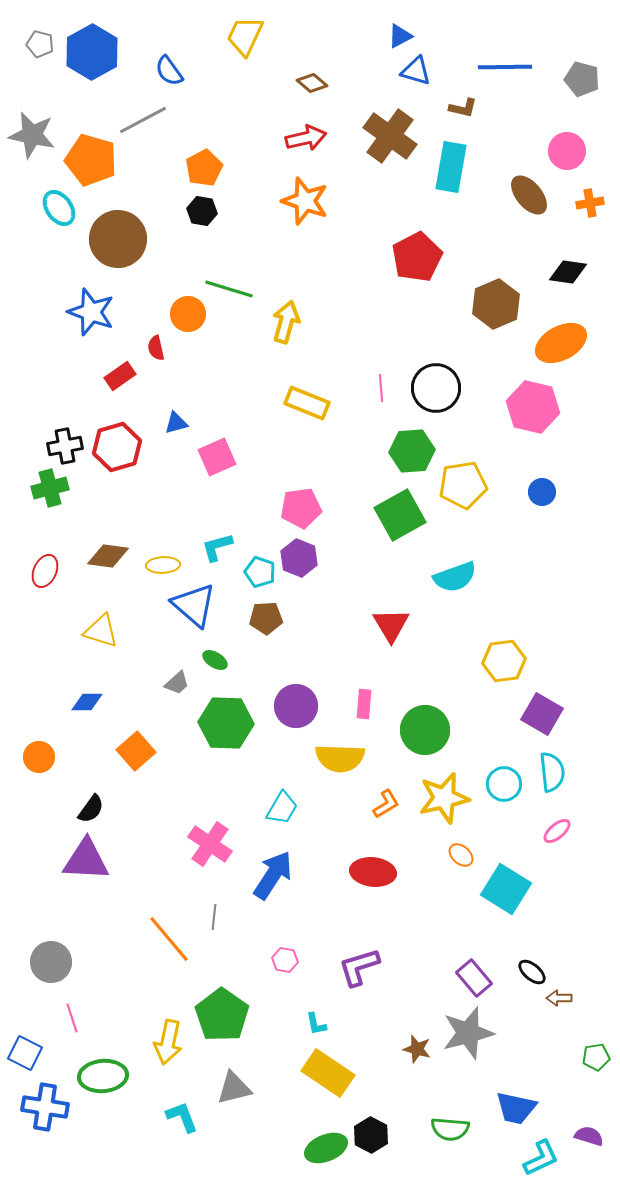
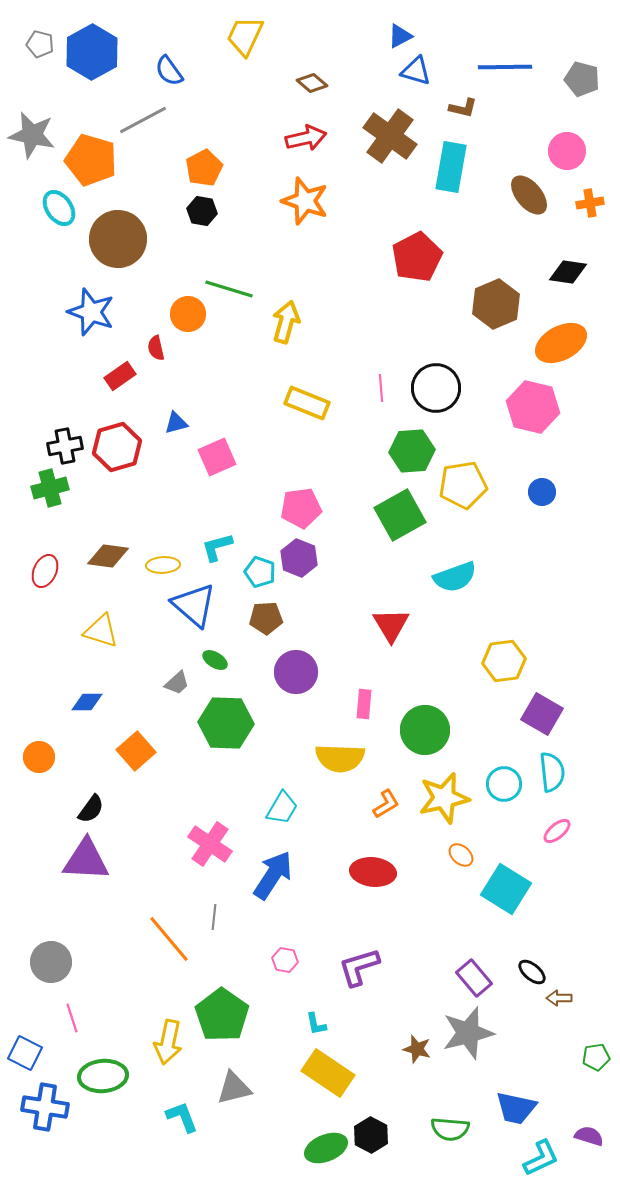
purple circle at (296, 706): moved 34 px up
